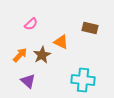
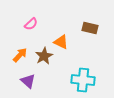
brown star: moved 2 px right, 1 px down
